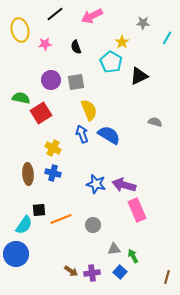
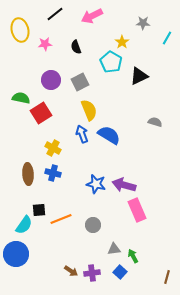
gray square: moved 4 px right; rotated 18 degrees counterclockwise
